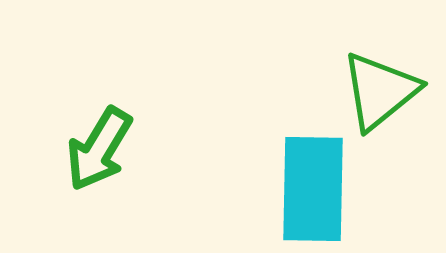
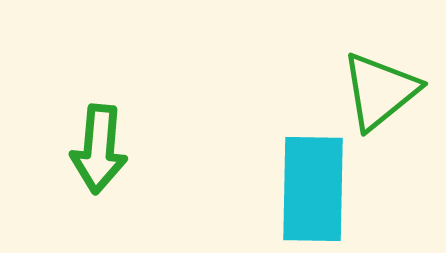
green arrow: rotated 26 degrees counterclockwise
